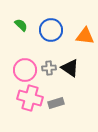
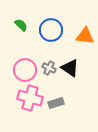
gray cross: rotated 32 degrees clockwise
